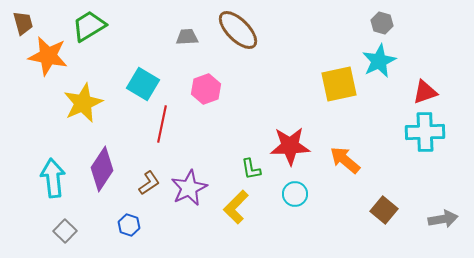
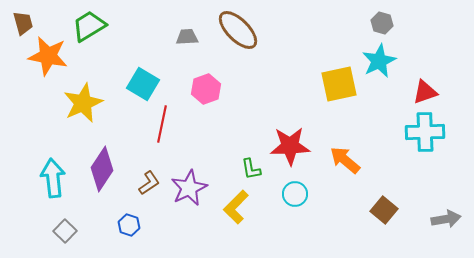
gray arrow: moved 3 px right
